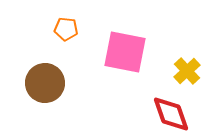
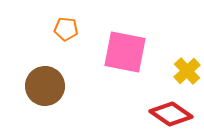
brown circle: moved 3 px down
red diamond: rotated 36 degrees counterclockwise
